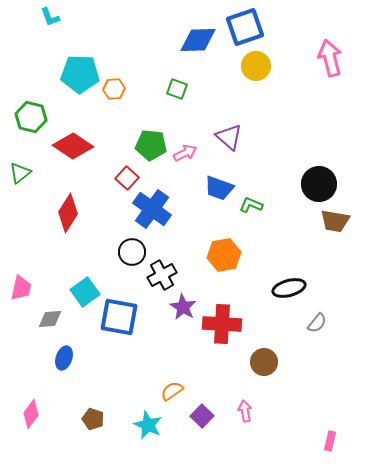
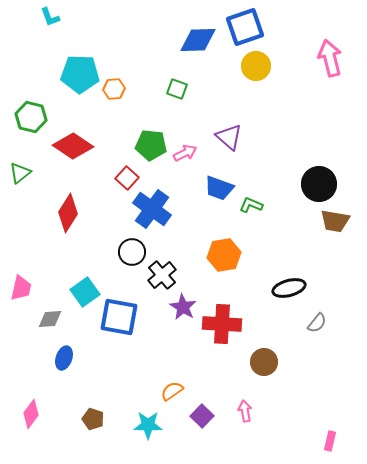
black cross at (162, 275): rotated 12 degrees counterclockwise
cyan star at (148, 425): rotated 24 degrees counterclockwise
